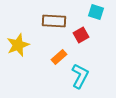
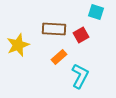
brown rectangle: moved 8 px down
